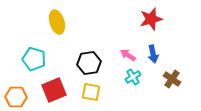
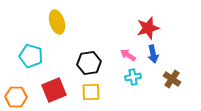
red star: moved 3 px left, 9 px down
cyan pentagon: moved 3 px left, 3 px up
cyan cross: rotated 21 degrees clockwise
yellow square: rotated 12 degrees counterclockwise
